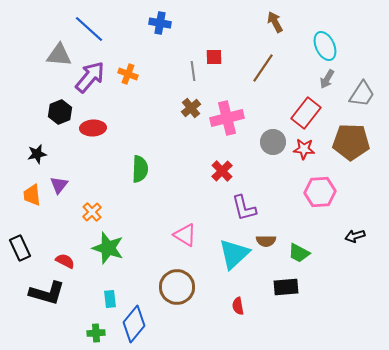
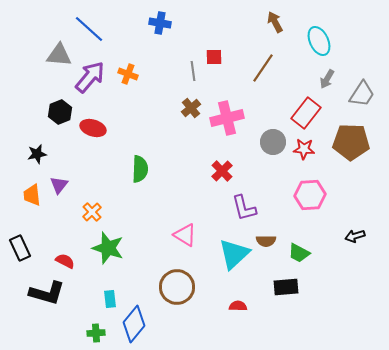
cyan ellipse at (325, 46): moved 6 px left, 5 px up
red ellipse at (93, 128): rotated 20 degrees clockwise
pink hexagon at (320, 192): moved 10 px left, 3 px down
red semicircle at (238, 306): rotated 102 degrees clockwise
